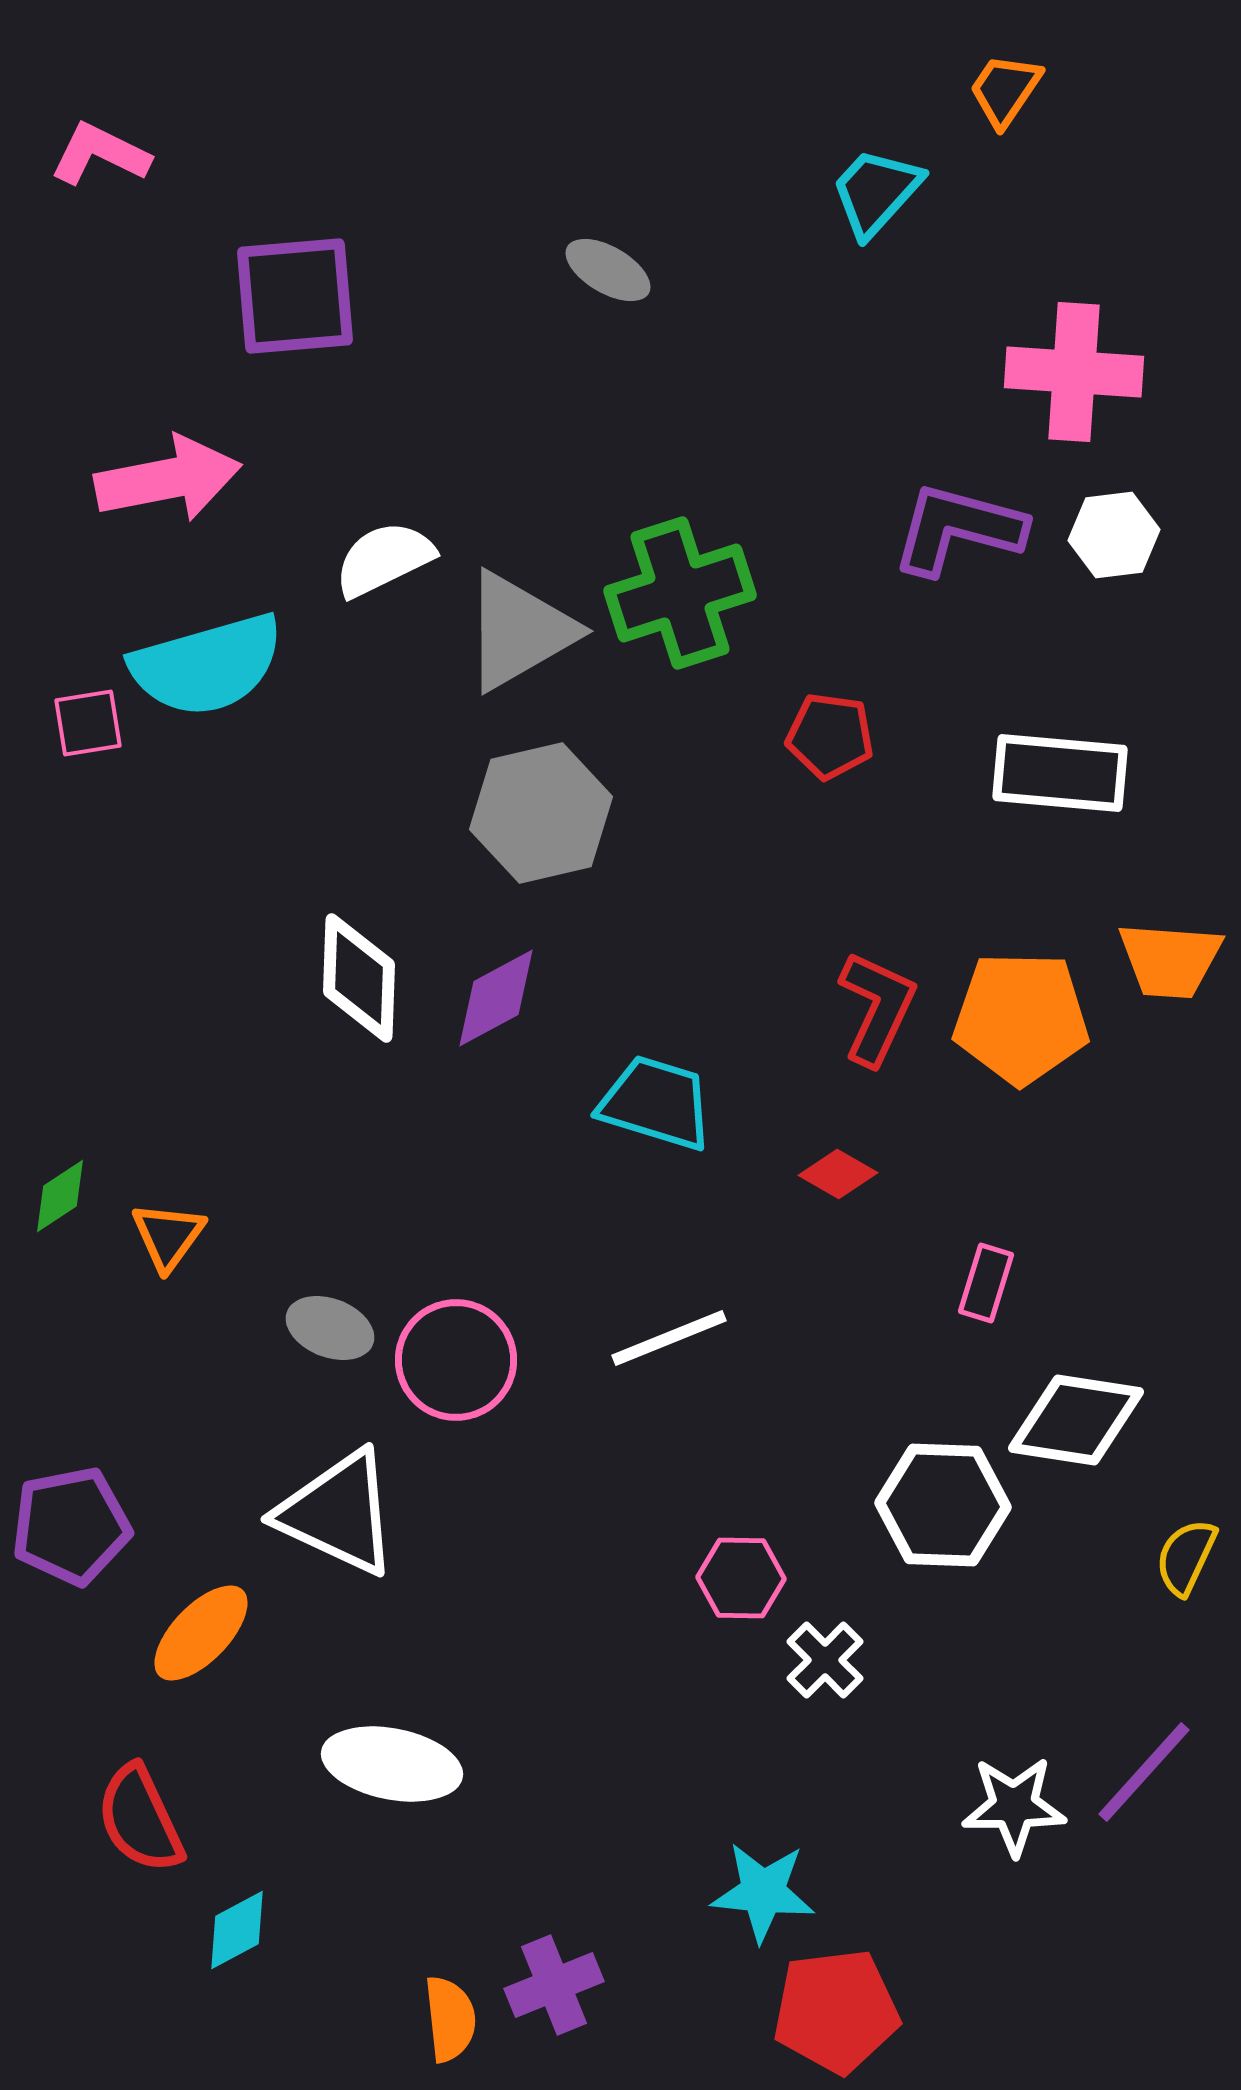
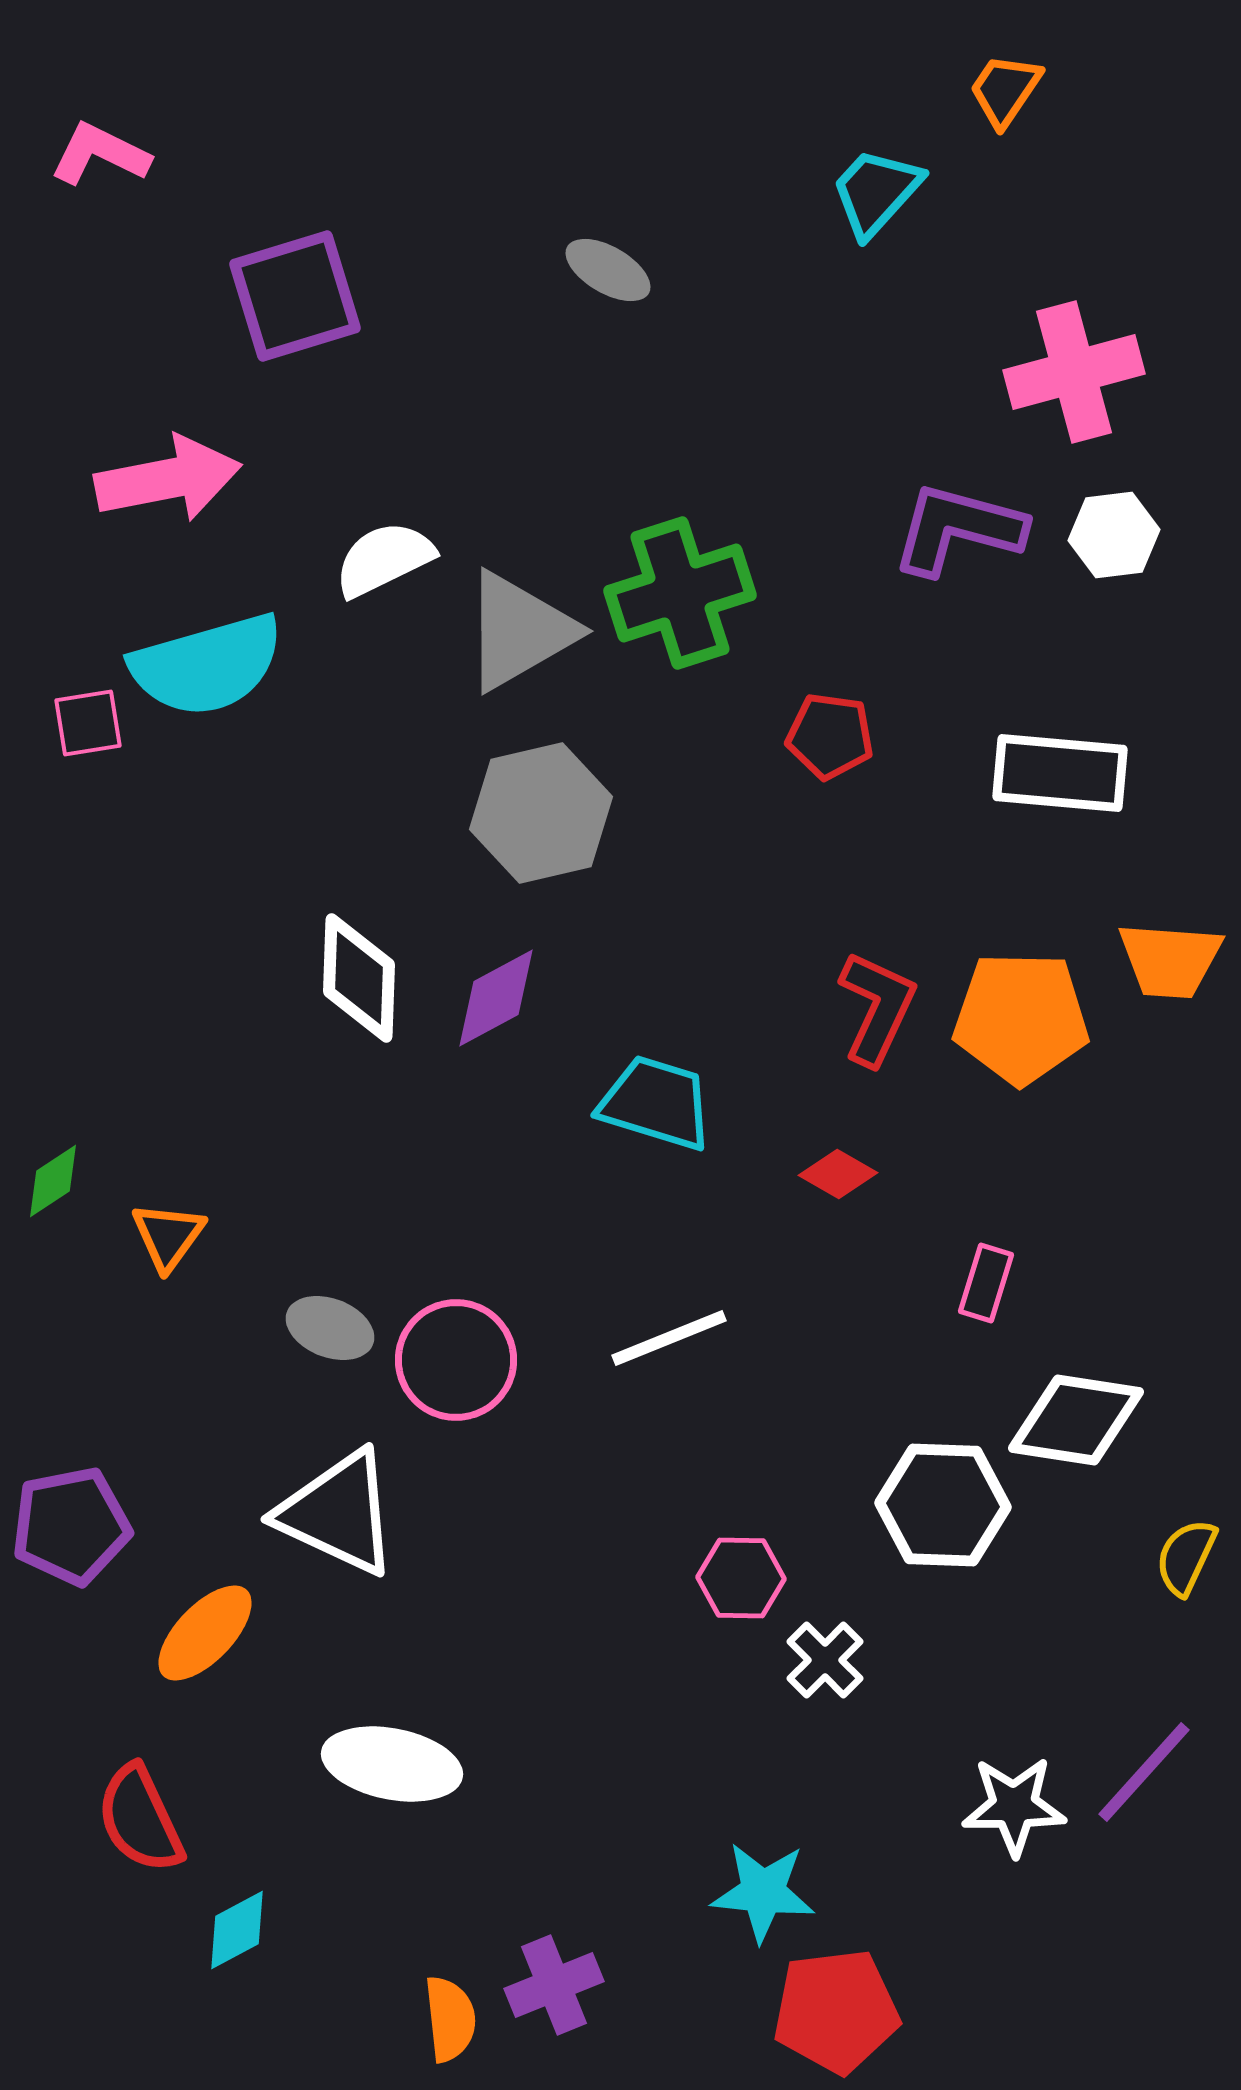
purple square at (295, 296): rotated 12 degrees counterclockwise
pink cross at (1074, 372): rotated 19 degrees counterclockwise
green diamond at (60, 1196): moved 7 px left, 15 px up
orange ellipse at (201, 1633): moved 4 px right
